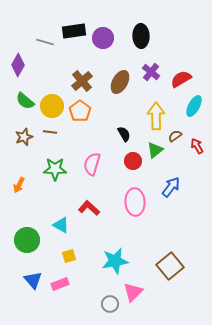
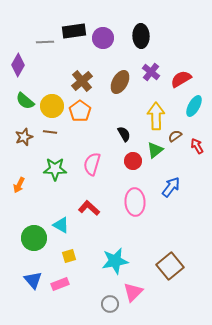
gray line: rotated 18 degrees counterclockwise
green circle: moved 7 px right, 2 px up
